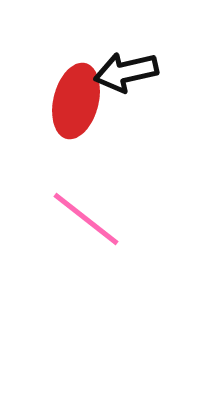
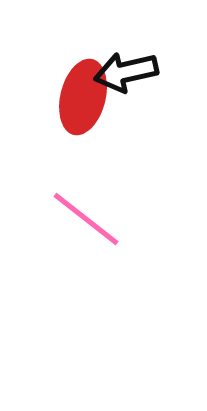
red ellipse: moved 7 px right, 4 px up
